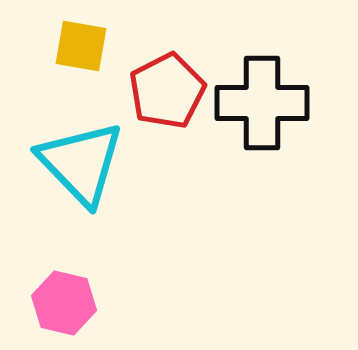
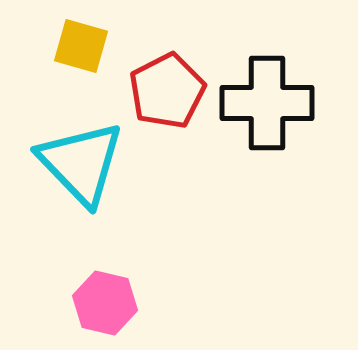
yellow square: rotated 6 degrees clockwise
black cross: moved 5 px right
pink hexagon: moved 41 px right
